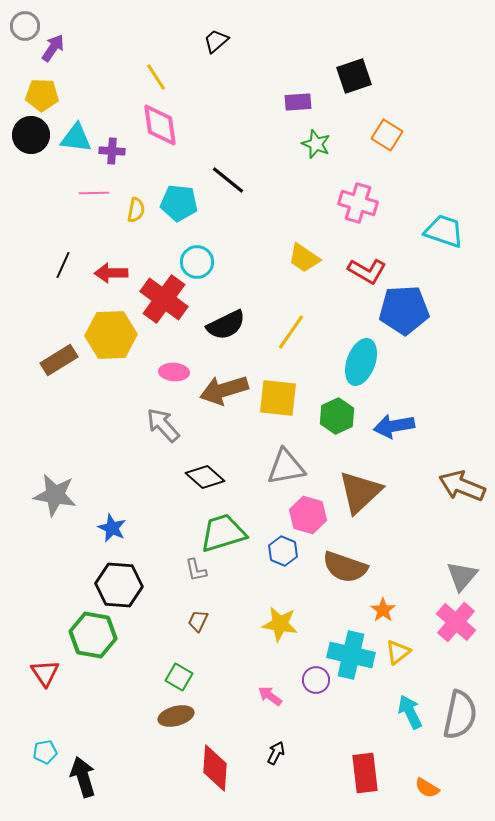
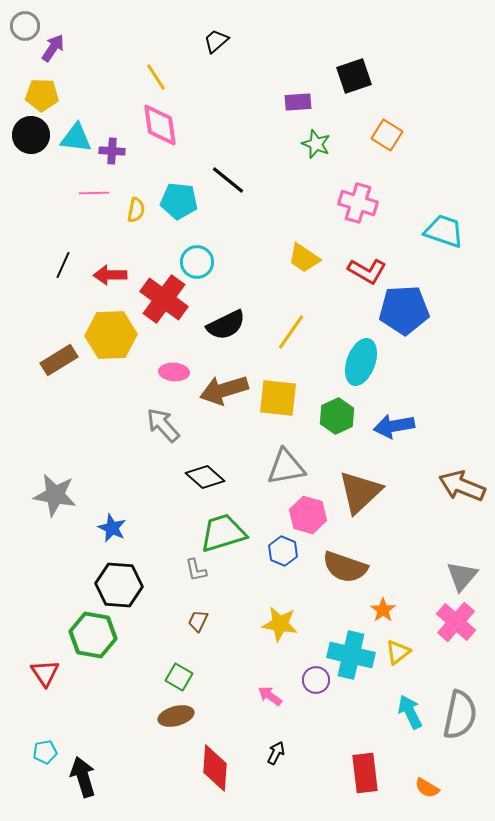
cyan pentagon at (179, 203): moved 2 px up
red arrow at (111, 273): moved 1 px left, 2 px down
